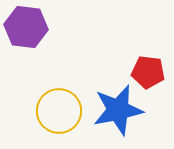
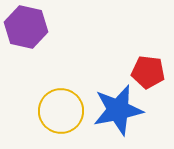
purple hexagon: rotated 6 degrees clockwise
yellow circle: moved 2 px right
